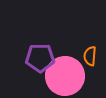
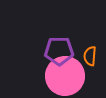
purple pentagon: moved 19 px right, 7 px up
